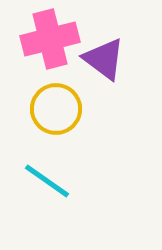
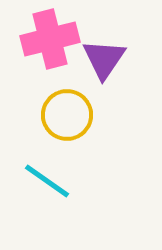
purple triangle: rotated 27 degrees clockwise
yellow circle: moved 11 px right, 6 px down
